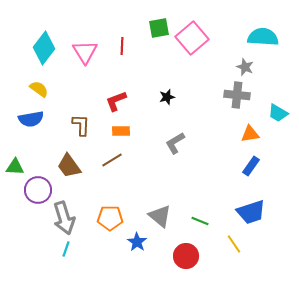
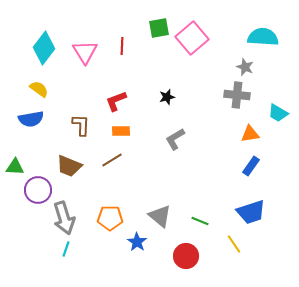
gray L-shape: moved 4 px up
brown trapezoid: rotated 32 degrees counterclockwise
